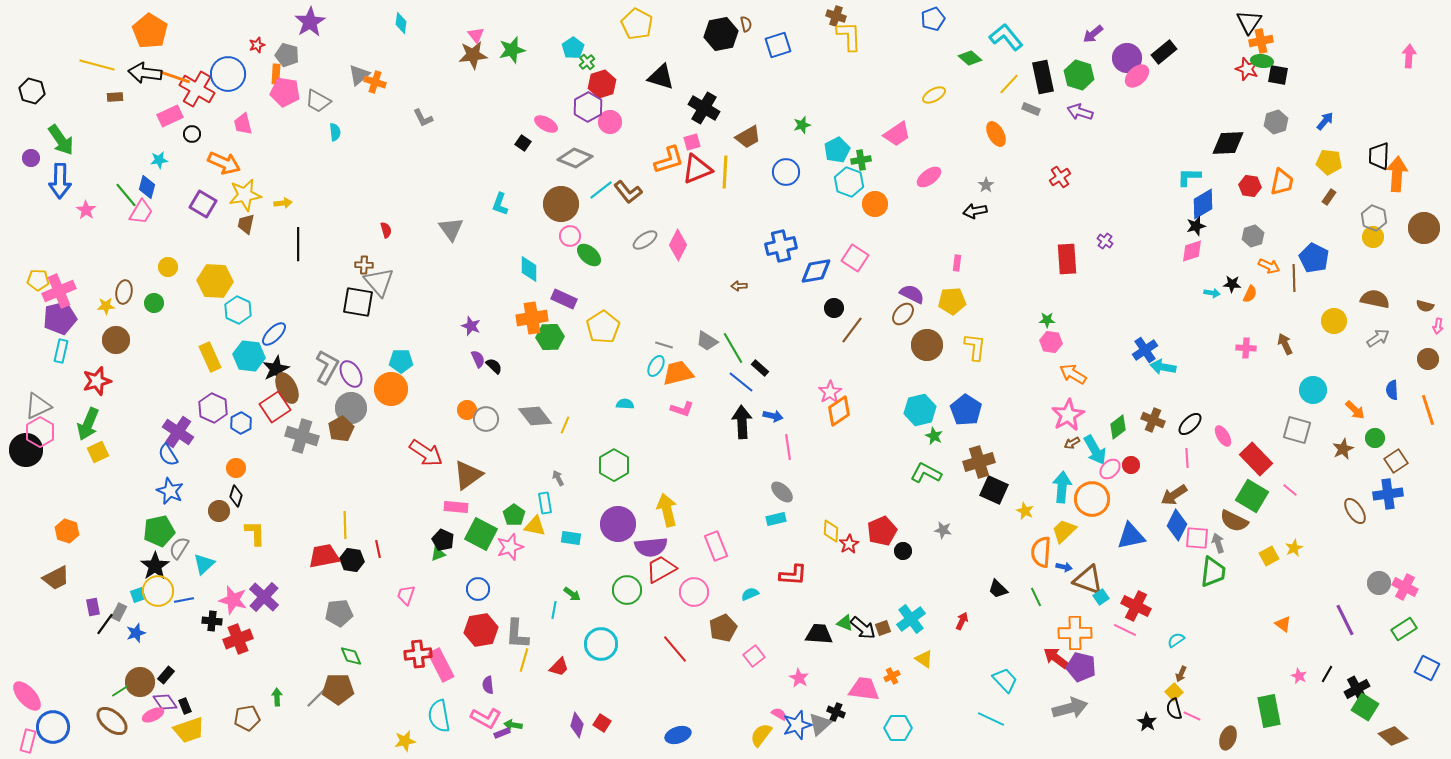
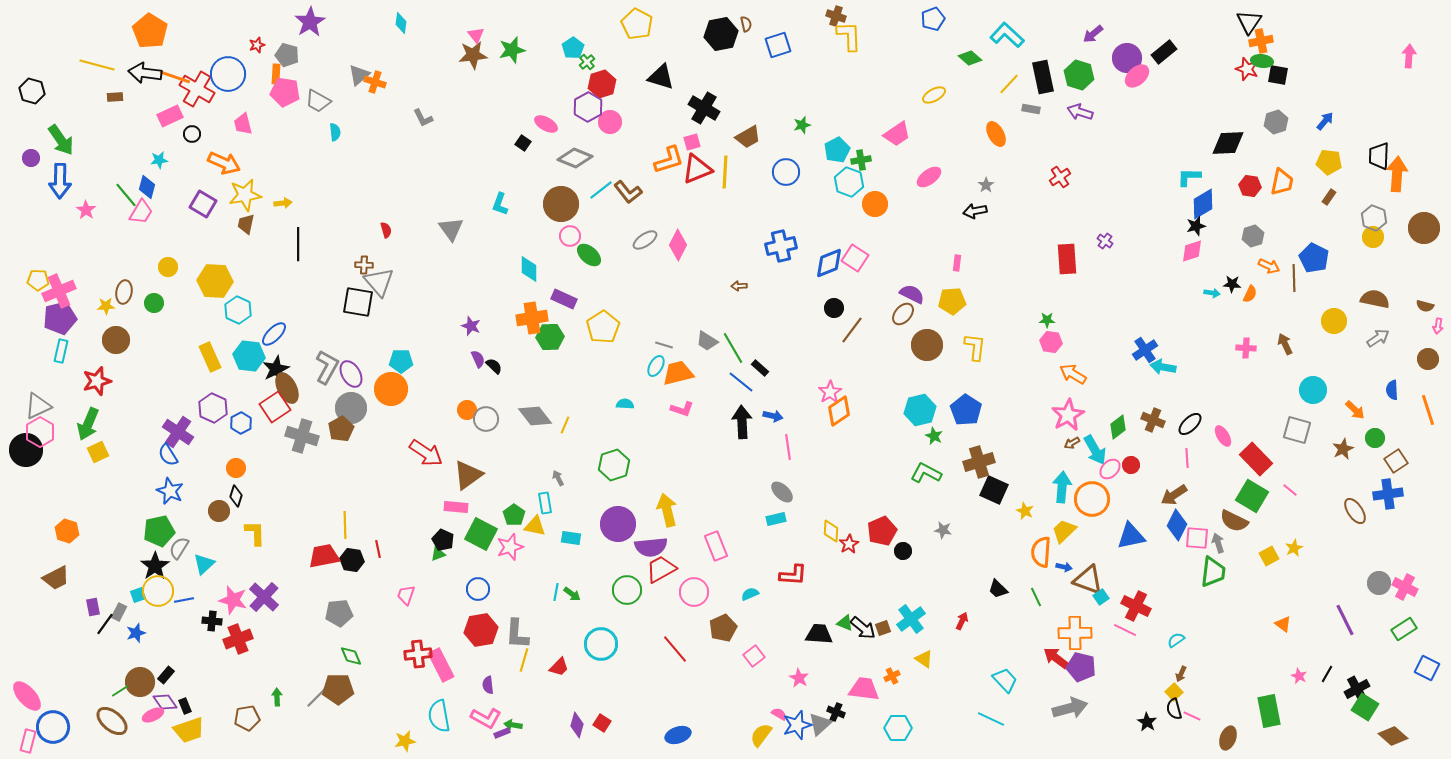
cyan L-shape at (1006, 37): moved 1 px right, 2 px up; rotated 8 degrees counterclockwise
gray rectangle at (1031, 109): rotated 12 degrees counterclockwise
blue diamond at (816, 271): moved 13 px right, 8 px up; rotated 12 degrees counterclockwise
green hexagon at (614, 465): rotated 12 degrees clockwise
cyan line at (554, 610): moved 2 px right, 18 px up
